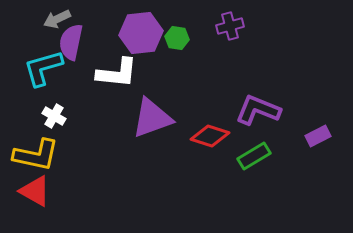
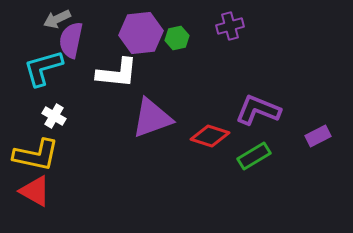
green hexagon: rotated 20 degrees counterclockwise
purple semicircle: moved 2 px up
